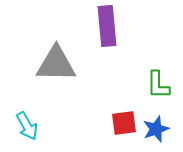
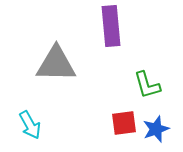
purple rectangle: moved 4 px right
green L-shape: moved 11 px left; rotated 16 degrees counterclockwise
cyan arrow: moved 3 px right, 1 px up
